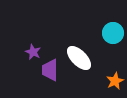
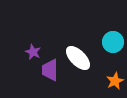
cyan circle: moved 9 px down
white ellipse: moved 1 px left
